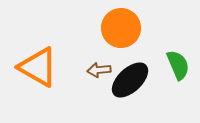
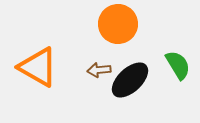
orange circle: moved 3 px left, 4 px up
green semicircle: rotated 8 degrees counterclockwise
